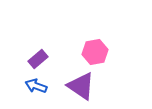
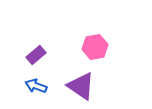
pink hexagon: moved 5 px up
purple rectangle: moved 2 px left, 4 px up
